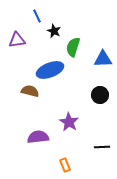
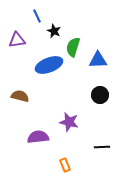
blue triangle: moved 5 px left, 1 px down
blue ellipse: moved 1 px left, 5 px up
brown semicircle: moved 10 px left, 5 px down
purple star: rotated 18 degrees counterclockwise
